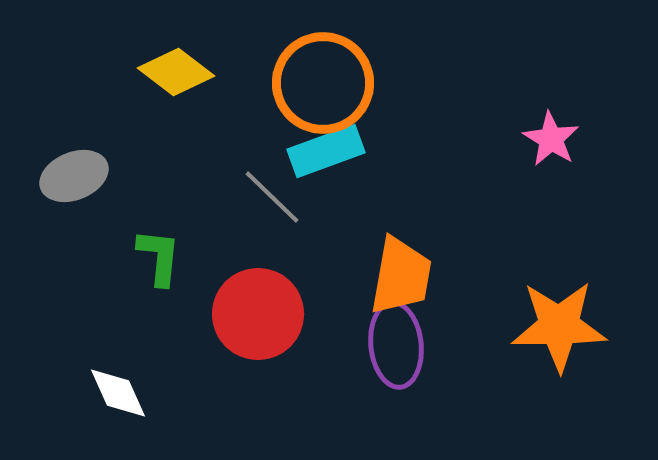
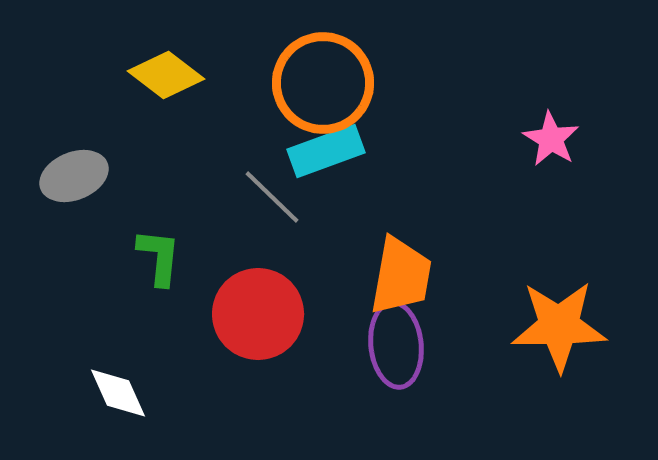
yellow diamond: moved 10 px left, 3 px down
